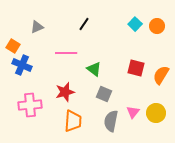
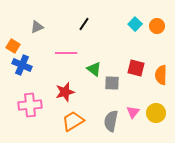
orange semicircle: rotated 30 degrees counterclockwise
gray square: moved 8 px right, 11 px up; rotated 21 degrees counterclockwise
orange trapezoid: rotated 125 degrees counterclockwise
